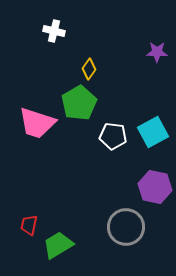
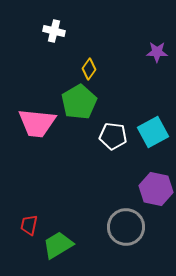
green pentagon: moved 1 px up
pink trapezoid: rotated 12 degrees counterclockwise
purple hexagon: moved 1 px right, 2 px down
